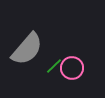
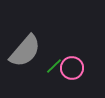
gray semicircle: moved 2 px left, 2 px down
